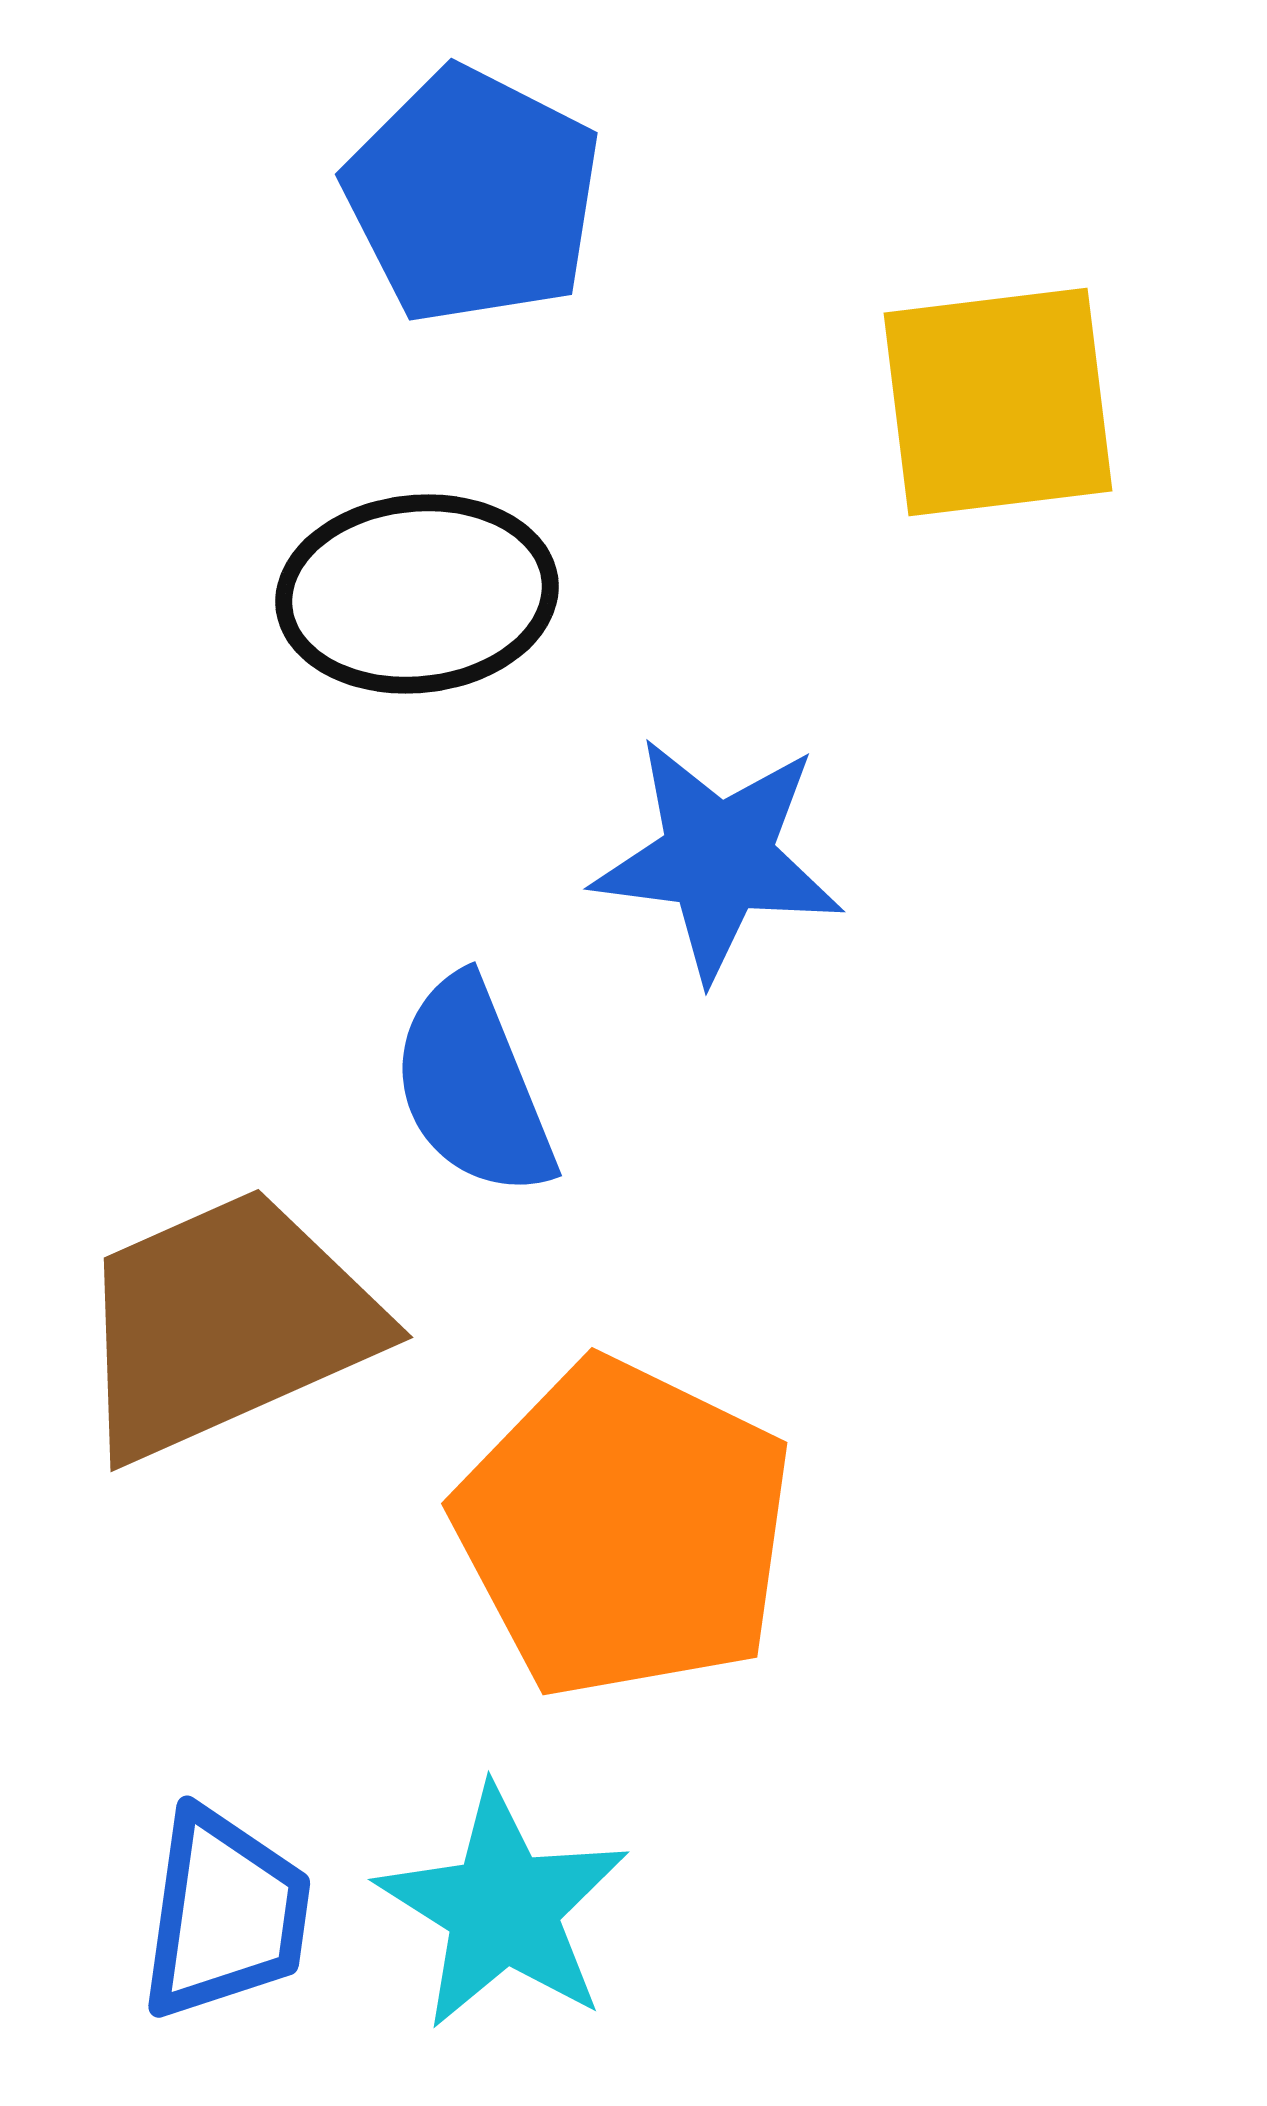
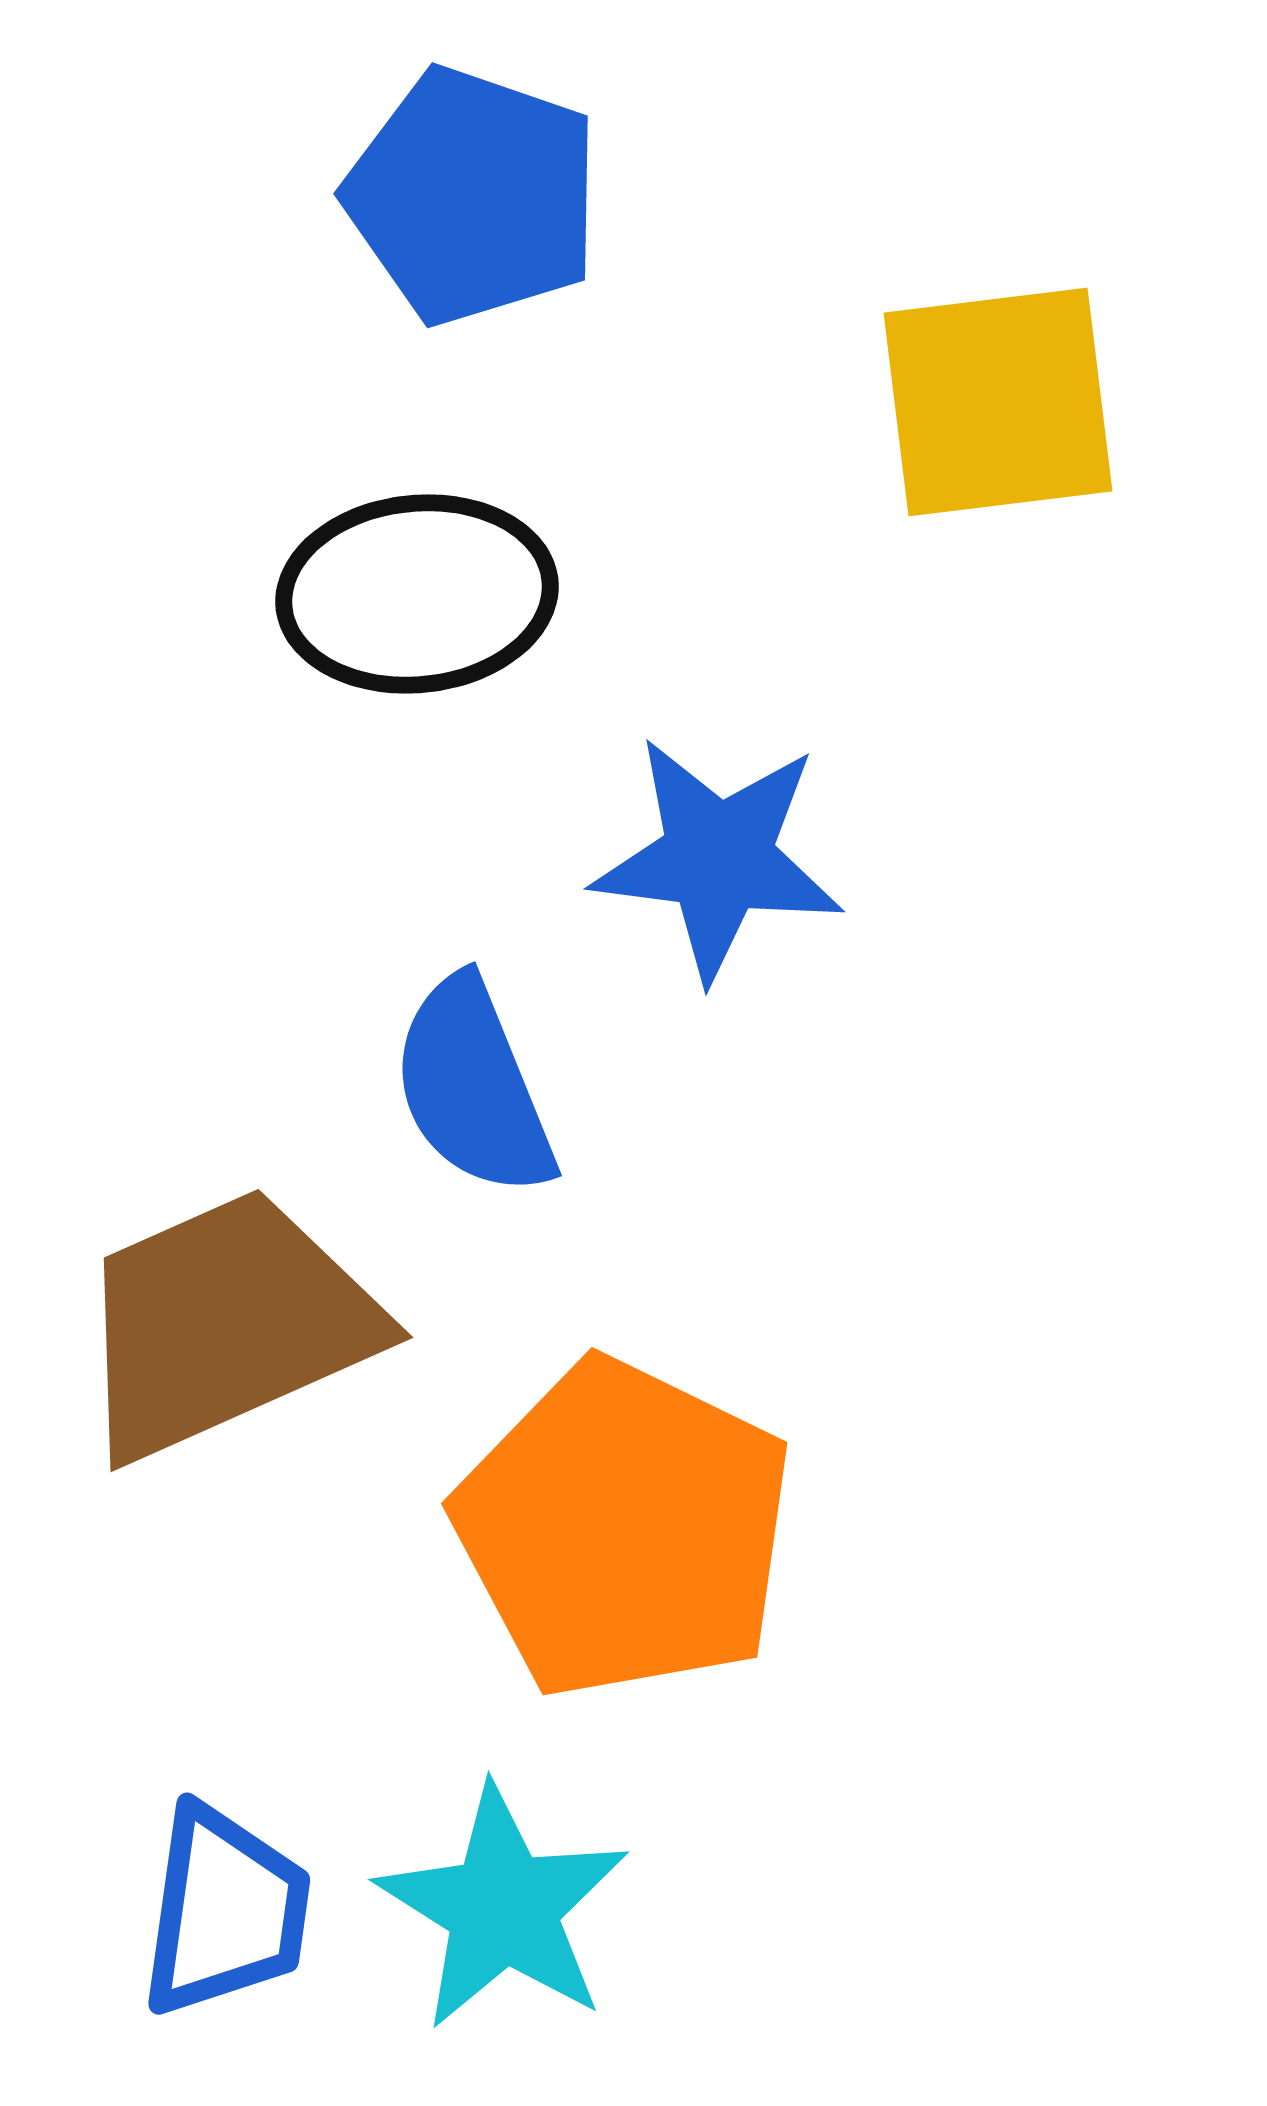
blue pentagon: rotated 8 degrees counterclockwise
blue trapezoid: moved 3 px up
